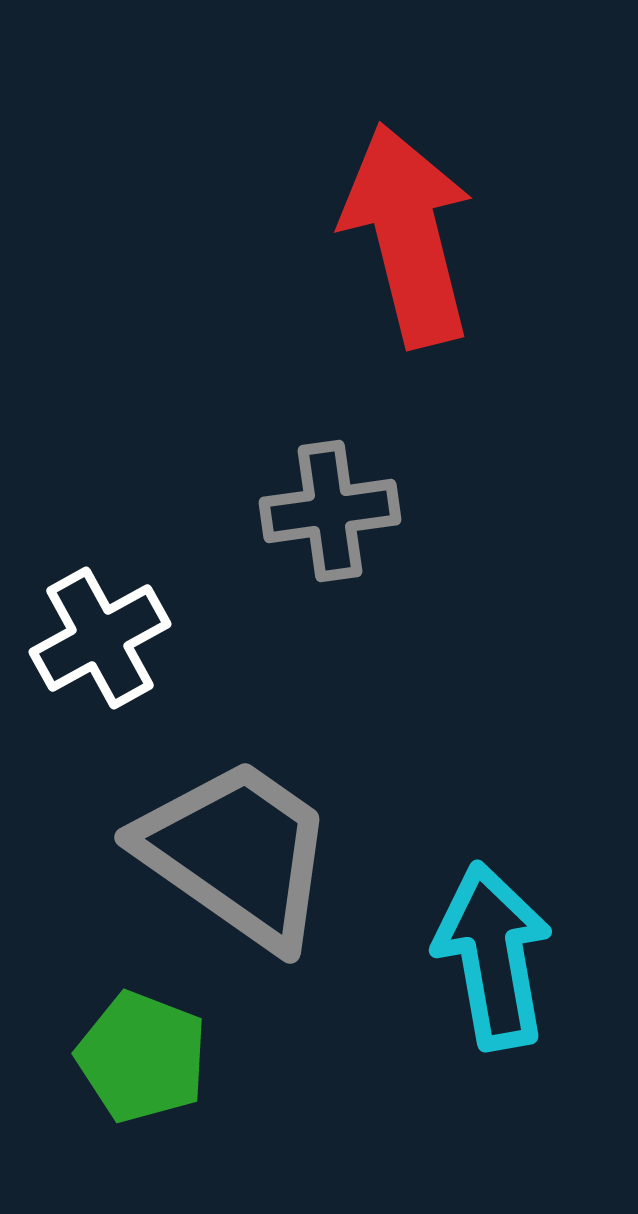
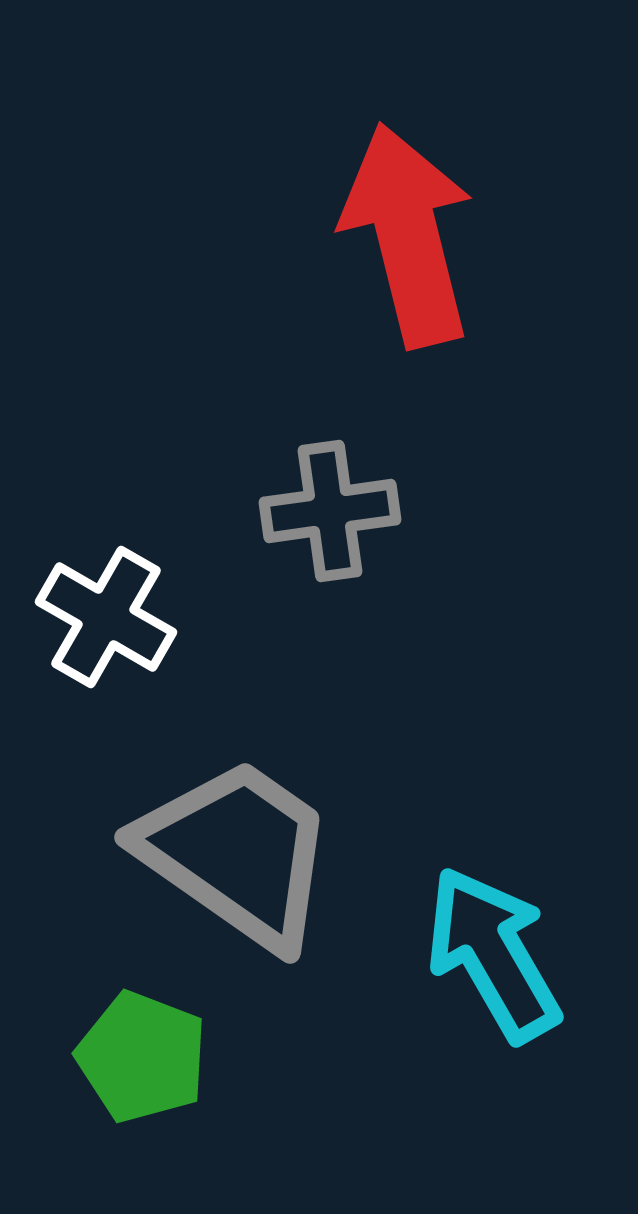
white cross: moved 6 px right, 21 px up; rotated 31 degrees counterclockwise
cyan arrow: moved 2 px up; rotated 20 degrees counterclockwise
